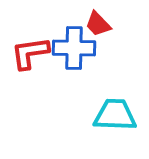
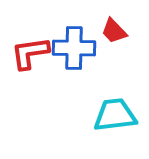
red trapezoid: moved 16 px right, 7 px down
cyan trapezoid: rotated 9 degrees counterclockwise
